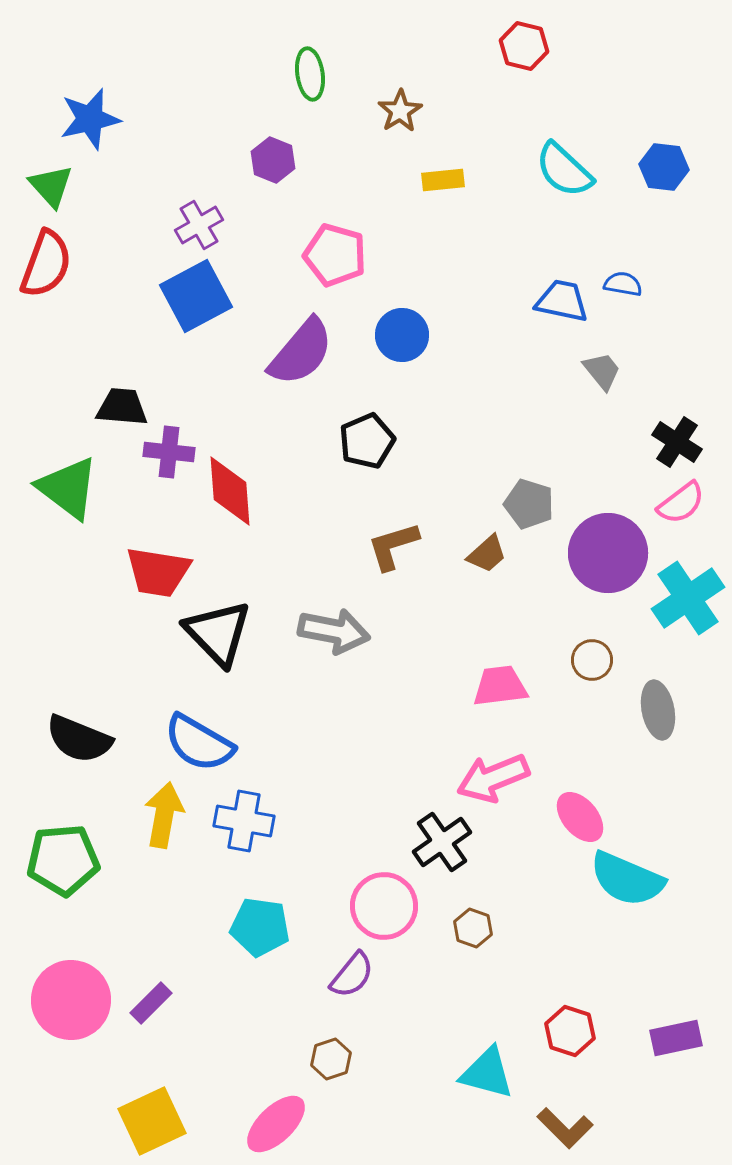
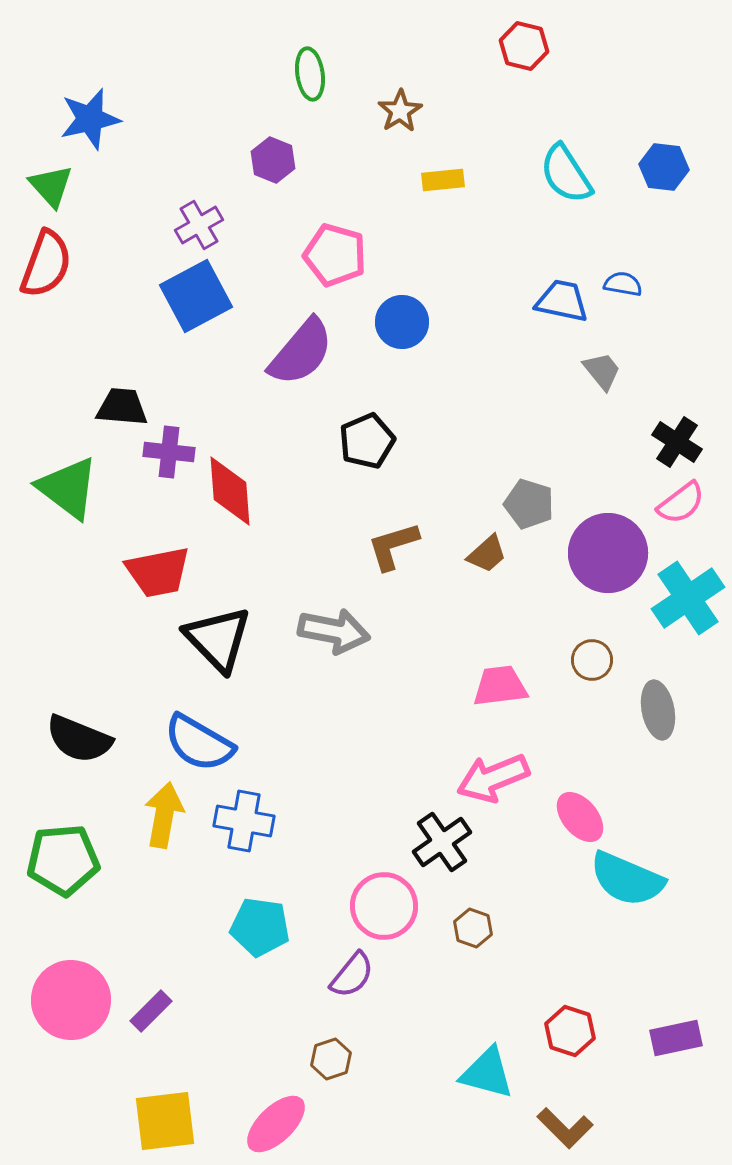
cyan semicircle at (564, 170): moved 2 px right, 4 px down; rotated 14 degrees clockwise
blue circle at (402, 335): moved 13 px up
red trapezoid at (158, 572): rotated 20 degrees counterclockwise
black triangle at (218, 633): moved 6 px down
purple rectangle at (151, 1003): moved 8 px down
yellow square at (152, 1121): moved 13 px right; rotated 18 degrees clockwise
